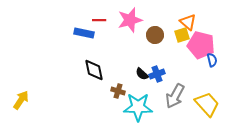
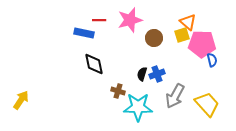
brown circle: moved 1 px left, 3 px down
pink pentagon: moved 1 px right, 1 px up; rotated 12 degrees counterclockwise
black diamond: moved 6 px up
black semicircle: rotated 64 degrees clockwise
